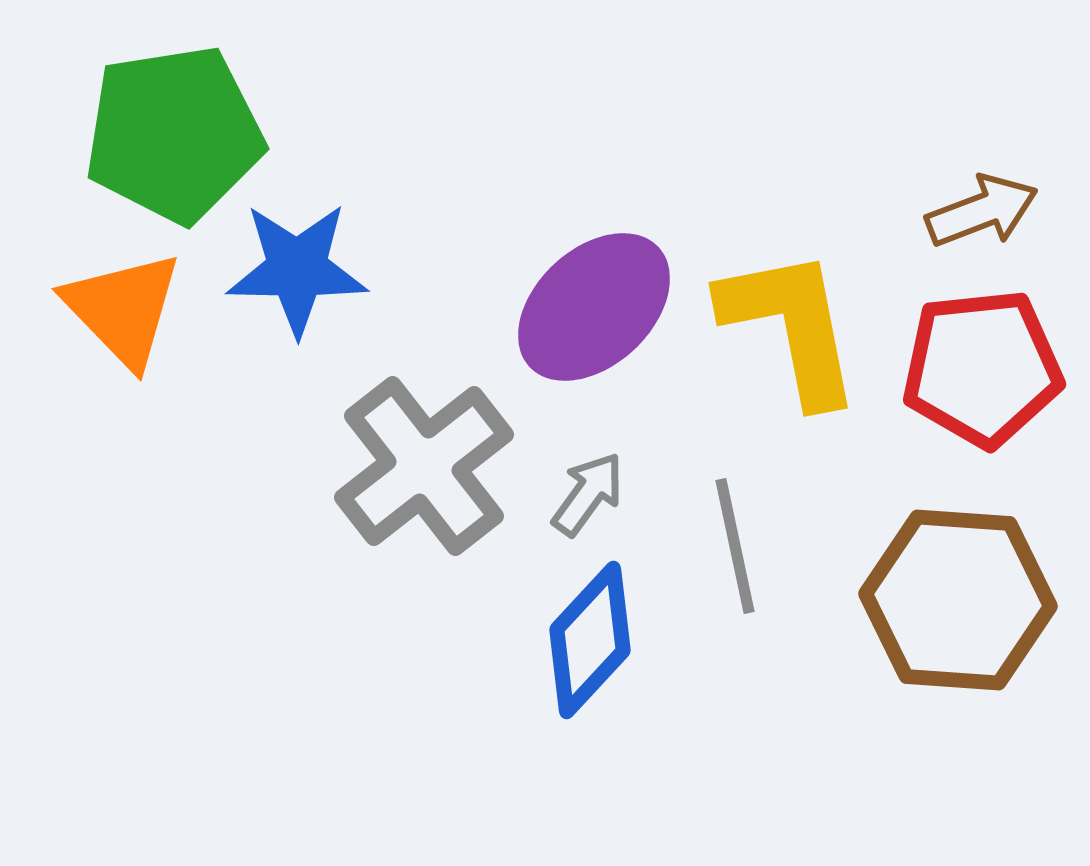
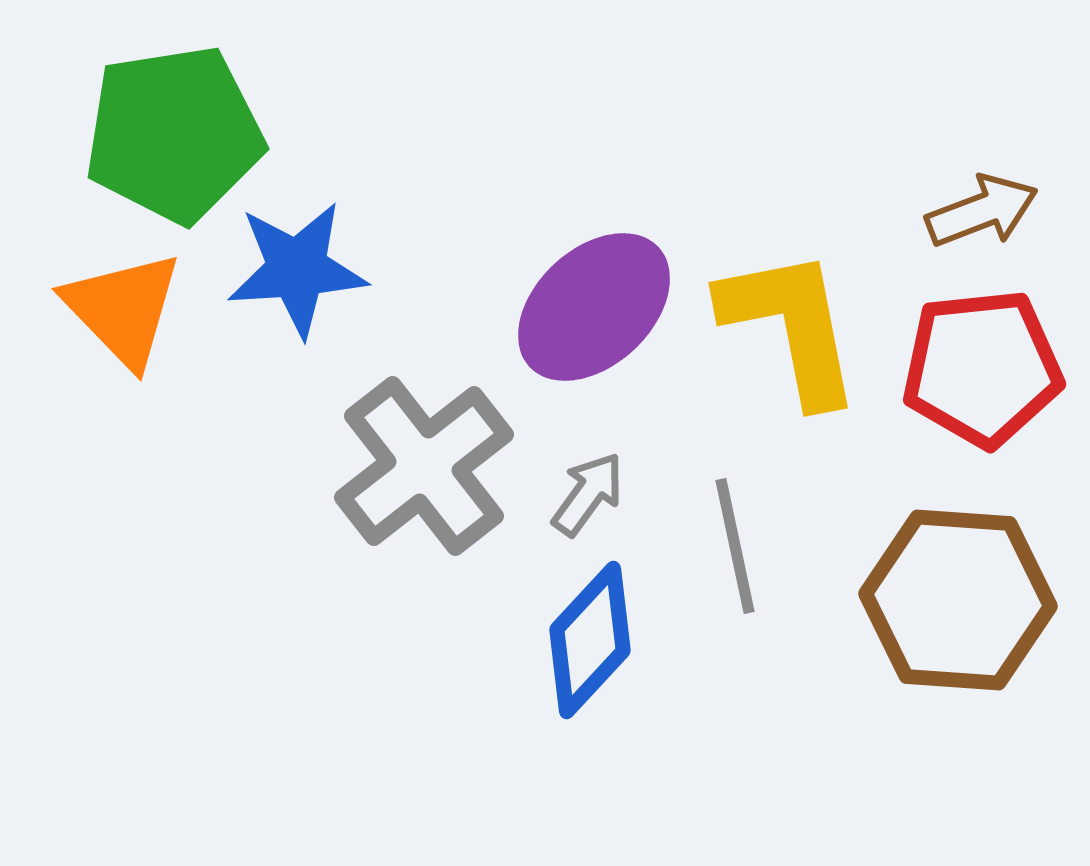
blue star: rotated 5 degrees counterclockwise
